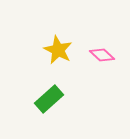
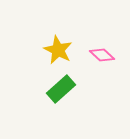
green rectangle: moved 12 px right, 10 px up
